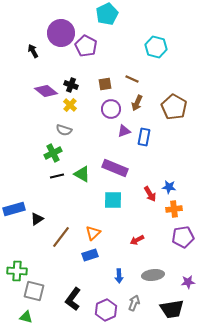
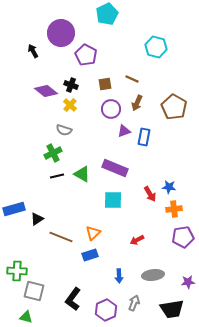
purple pentagon at (86, 46): moved 9 px down
brown line at (61, 237): rotated 75 degrees clockwise
